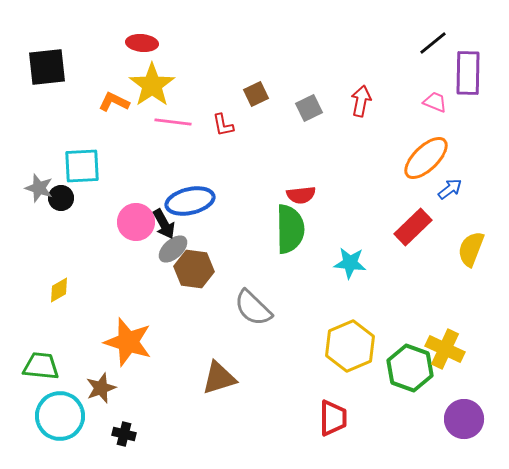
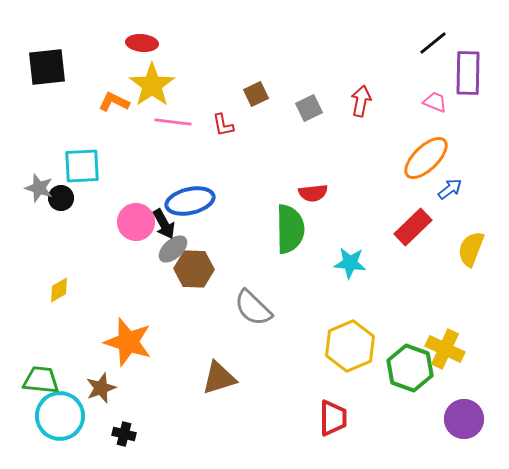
red semicircle: moved 12 px right, 2 px up
brown hexagon: rotated 6 degrees counterclockwise
green trapezoid: moved 14 px down
